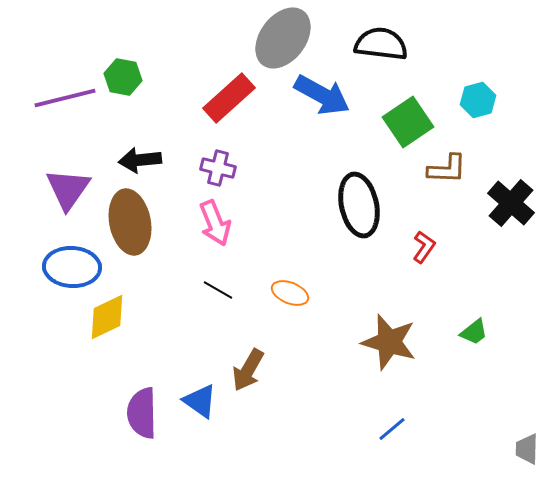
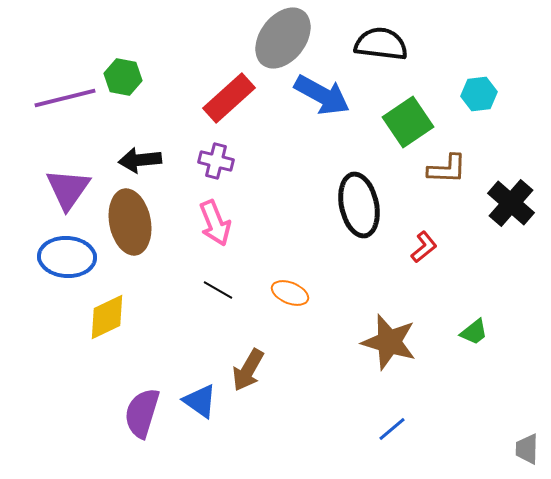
cyan hexagon: moved 1 px right, 6 px up; rotated 8 degrees clockwise
purple cross: moved 2 px left, 7 px up
red L-shape: rotated 16 degrees clockwise
blue ellipse: moved 5 px left, 10 px up
purple semicircle: rotated 18 degrees clockwise
